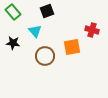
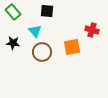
black square: rotated 24 degrees clockwise
brown circle: moved 3 px left, 4 px up
